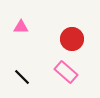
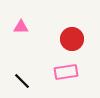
pink rectangle: rotated 50 degrees counterclockwise
black line: moved 4 px down
